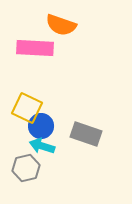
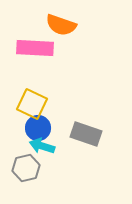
yellow square: moved 5 px right, 4 px up
blue circle: moved 3 px left, 2 px down
